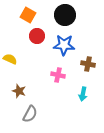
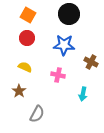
black circle: moved 4 px right, 1 px up
red circle: moved 10 px left, 2 px down
yellow semicircle: moved 15 px right, 8 px down
brown cross: moved 3 px right, 2 px up; rotated 16 degrees clockwise
brown star: rotated 16 degrees clockwise
gray semicircle: moved 7 px right
